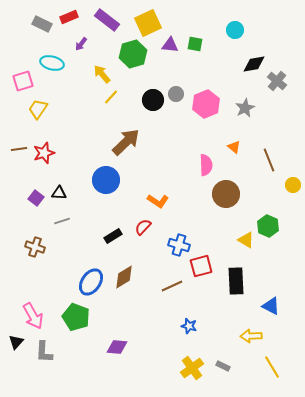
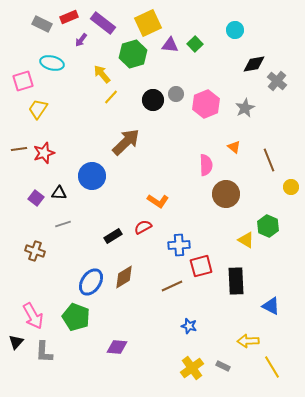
purple rectangle at (107, 20): moved 4 px left, 3 px down
purple arrow at (81, 44): moved 4 px up
green square at (195, 44): rotated 35 degrees clockwise
blue circle at (106, 180): moved 14 px left, 4 px up
yellow circle at (293, 185): moved 2 px left, 2 px down
gray line at (62, 221): moved 1 px right, 3 px down
red semicircle at (143, 227): rotated 18 degrees clockwise
blue cross at (179, 245): rotated 20 degrees counterclockwise
brown cross at (35, 247): moved 4 px down
yellow arrow at (251, 336): moved 3 px left, 5 px down
